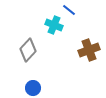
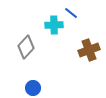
blue line: moved 2 px right, 3 px down
cyan cross: rotated 24 degrees counterclockwise
gray diamond: moved 2 px left, 3 px up
